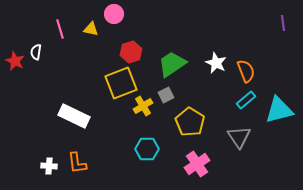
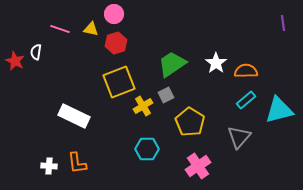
pink line: rotated 54 degrees counterclockwise
red hexagon: moved 15 px left, 9 px up
white star: rotated 10 degrees clockwise
orange semicircle: rotated 70 degrees counterclockwise
yellow square: moved 2 px left, 1 px up
gray triangle: rotated 15 degrees clockwise
pink cross: moved 1 px right, 2 px down
